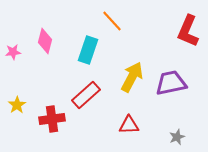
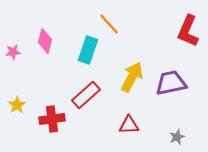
orange line: moved 3 px left, 3 px down
